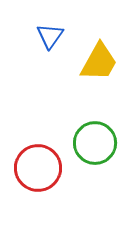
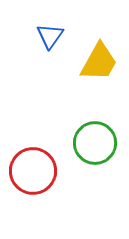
red circle: moved 5 px left, 3 px down
